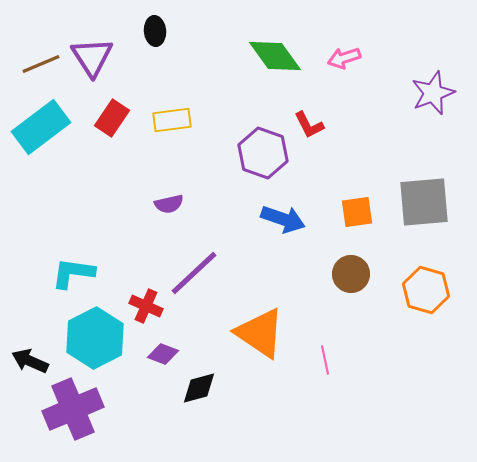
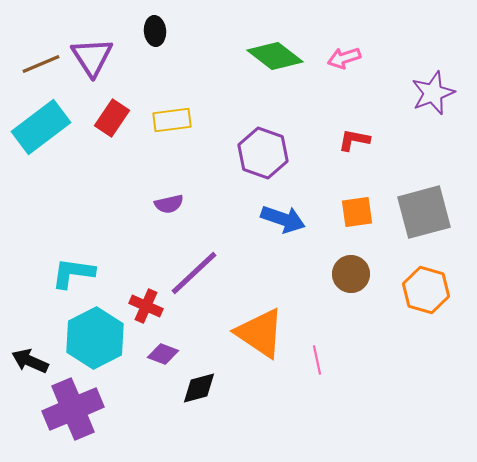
green diamond: rotated 16 degrees counterclockwise
red L-shape: moved 45 px right, 15 px down; rotated 128 degrees clockwise
gray square: moved 10 px down; rotated 10 degrees counterclockwise
pink line: moved 8 px left
